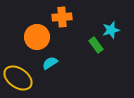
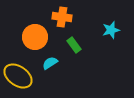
orange cross: rotated 12 degrees clockwise
orange circle: moved 2 px left
green rectangle: moved 22 px left
yellow ellipse: moved 2 px up
